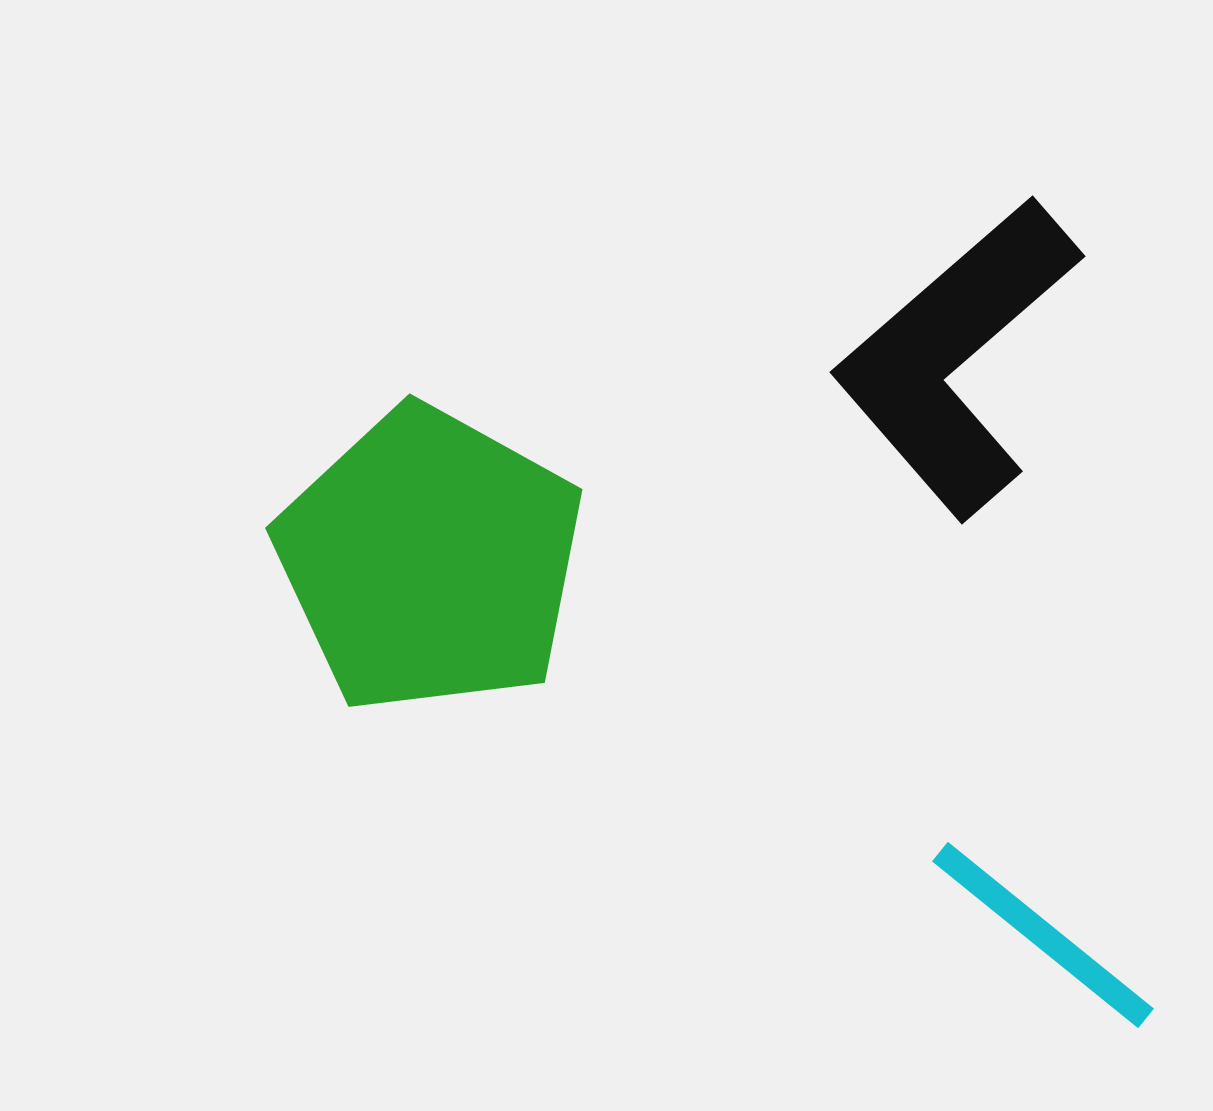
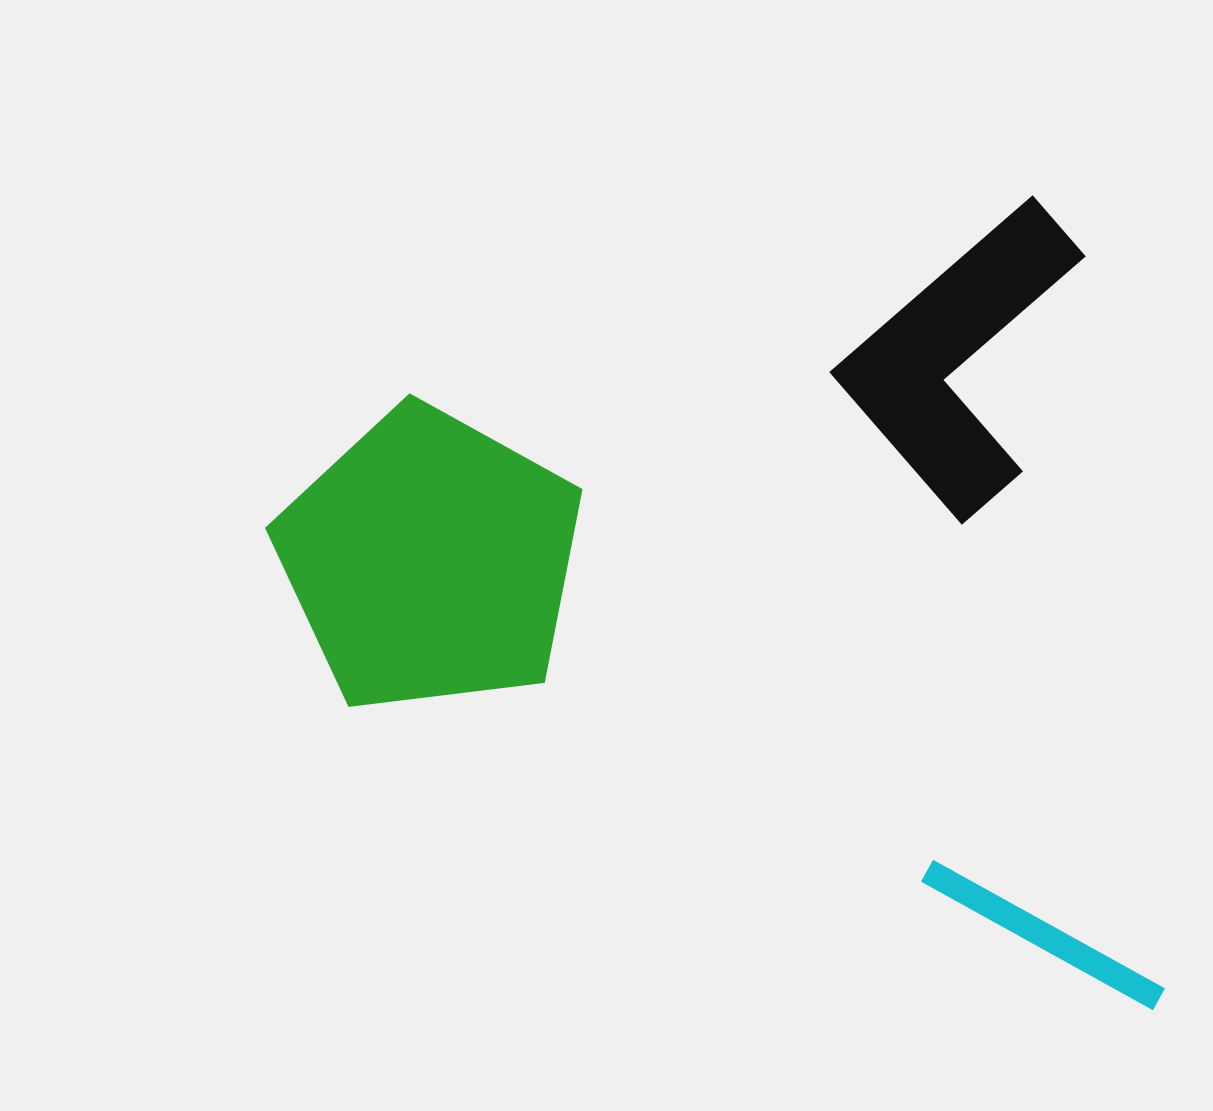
cyan line: rotated 10 degrees counterclockwise
